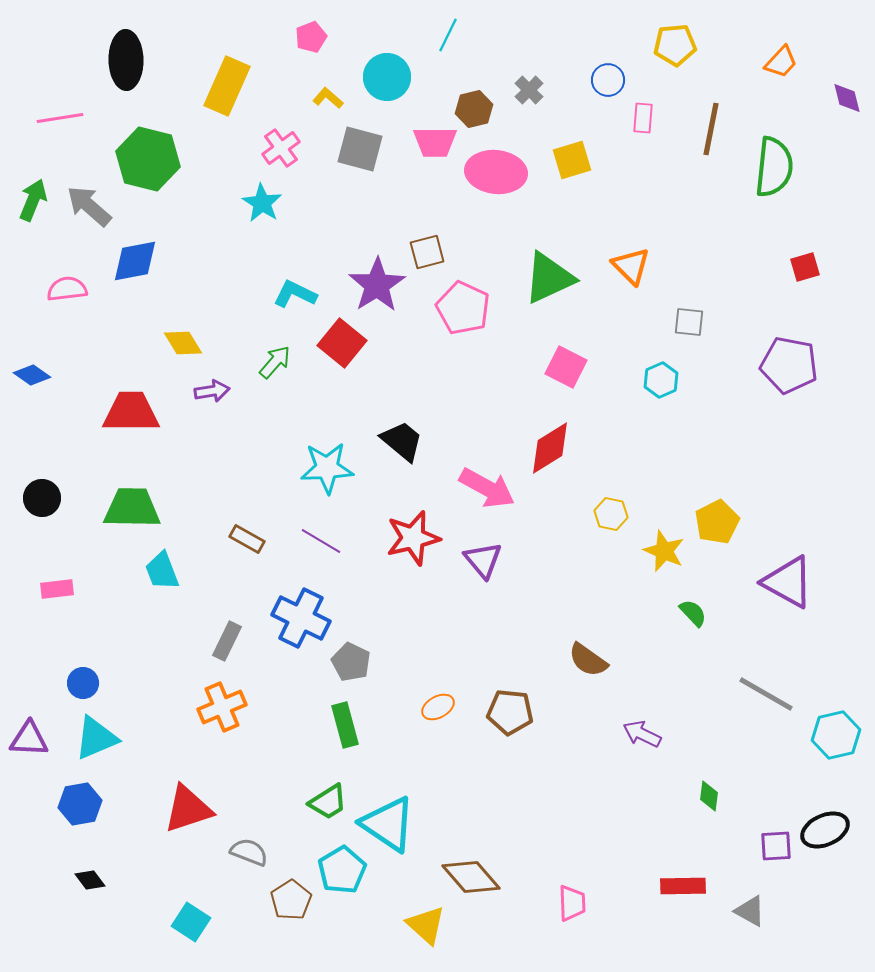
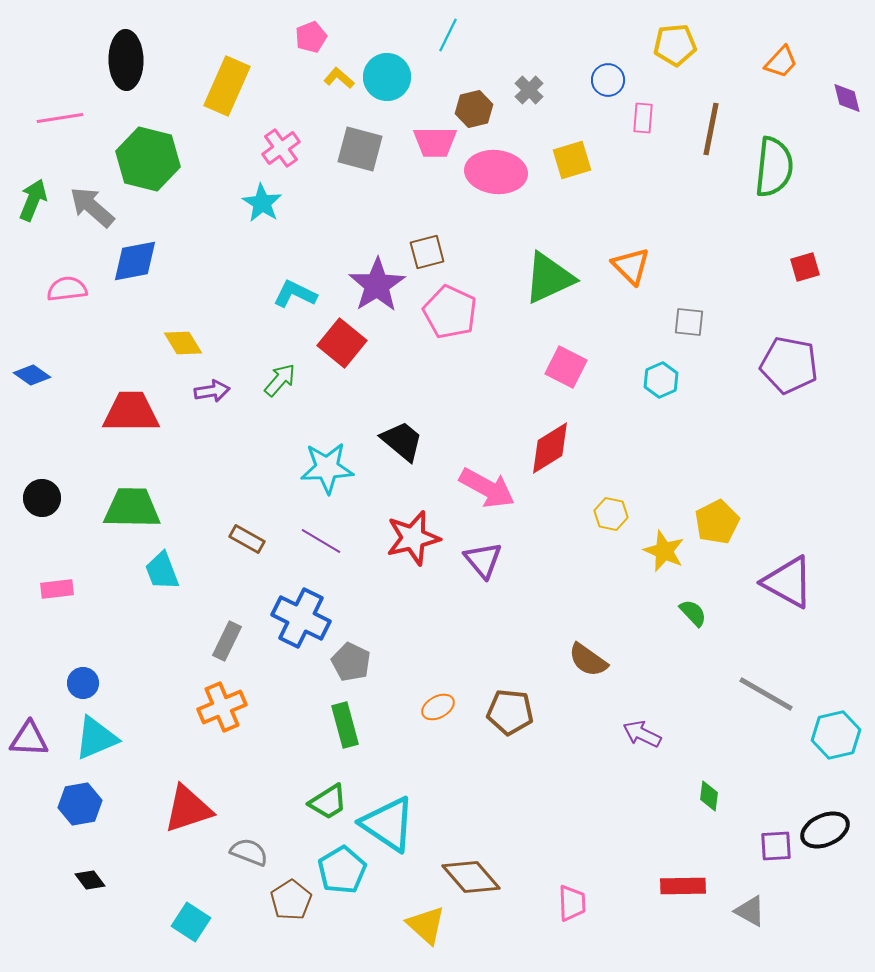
yellow L-shape at (328, 98): moved 11 px right, 20 px up
gray arrow at (89, 206): moved 3 px right, 1 px down
pink pentagon at (463, 308): moved 13 px left, 4 px down
green arrow at (275, 362): moved 5 px right, 18 px down
